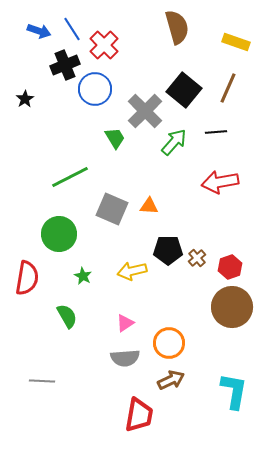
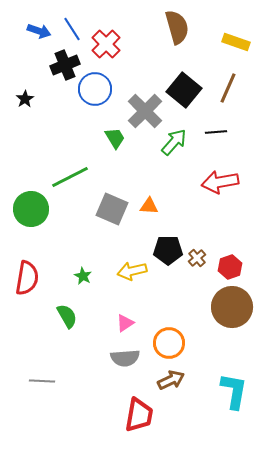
red cross: moved 2 px right, 1 px up
green circle: moved 28 px left, 25 px up
